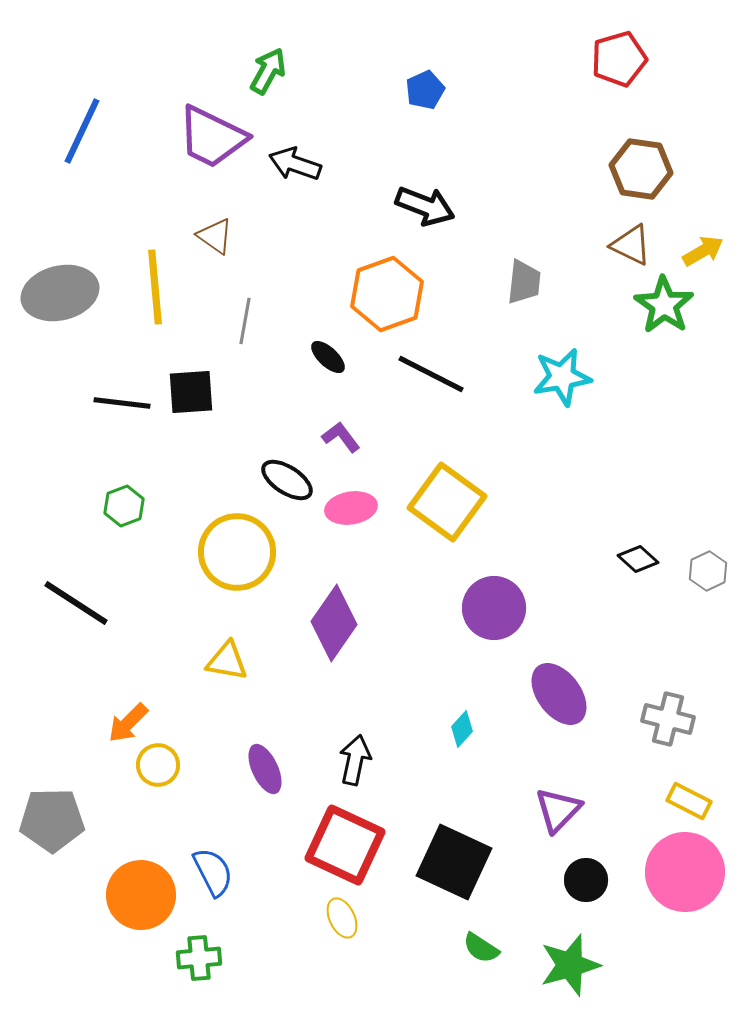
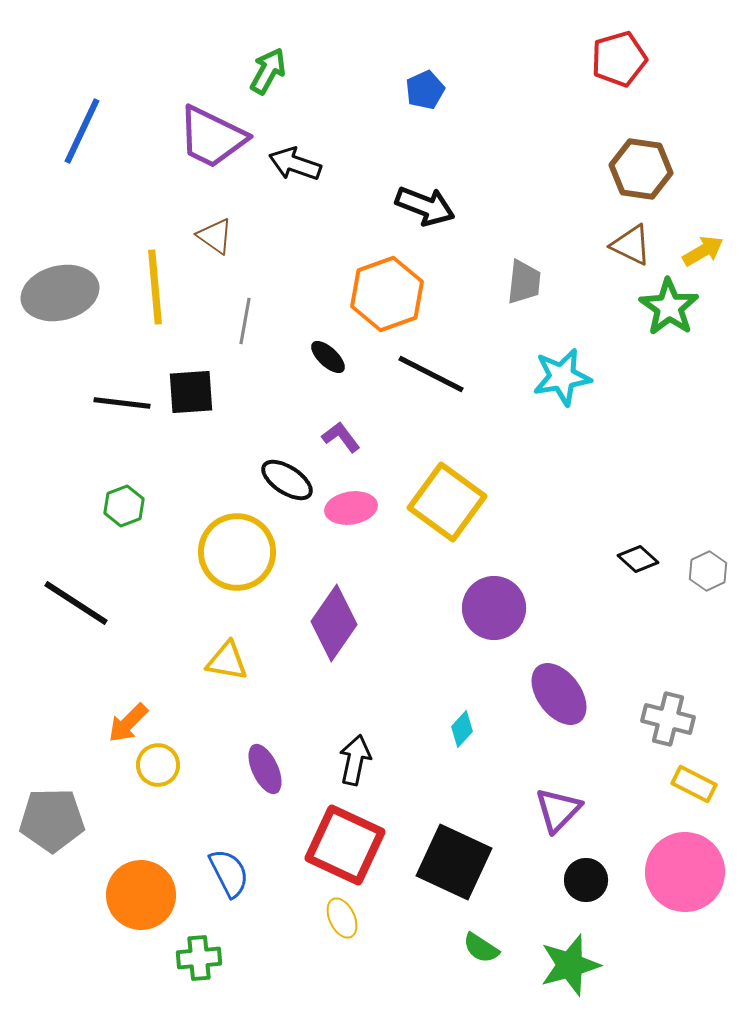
green star at (664, 305): moved 5 px right, 2 px down
yellow rectangle at (689, 801): moved 5 px right, 17 px up
blue semicircle at (213, 872): moved 16 px right, 1 px down
